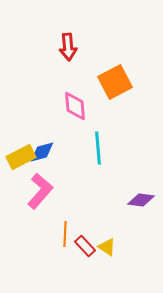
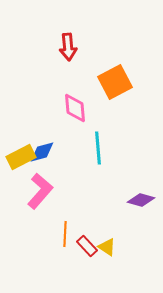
pink diamond: moved 2 px down
purple diamond: rotated 8 degrees clockwise
red rectangle: moved 2 px right
